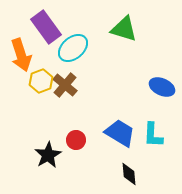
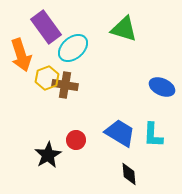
yellow hexagon: moved 6 px right, 3 px up
brown cross: rotated 30 degrees counterclockwise
